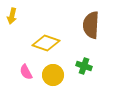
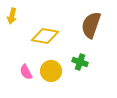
brown semicircle: rotated 16 degrees clockwise
yellow diamond: moved 1 px left, 7 px up; rotated 8 degrees counterclockwise
green cross: moved 4 px left, 4 px up
yellow circle: moved 2 px left, 4 px up
